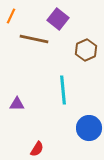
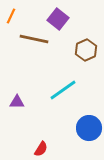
cyan line: rotated 60 degrees clockwise
purple triangle: moved 2 px up
red semicircle: moved 4 px right
